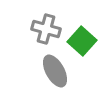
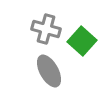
gray ellipse: moved 6 px left
